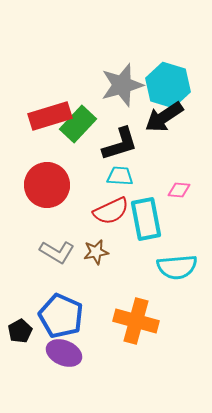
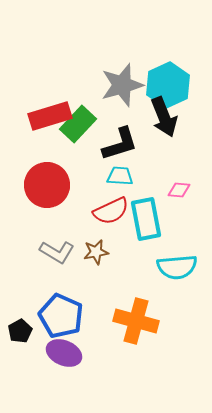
cyan hexagon: rotated 18 degrees clockwise
black arrow: rotated 78 degrees counterclockwise
